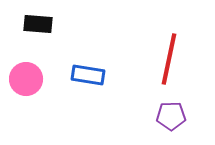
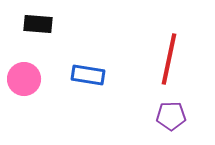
pink circle: moved 2 px left
